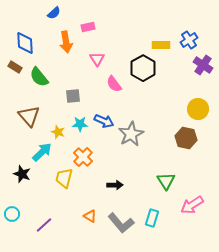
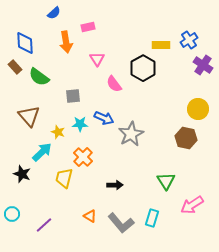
brown rectangle: rotated 16 degrees clockwise
green semicircle: rotated 15 degrees counterclockwise
blue arrow: moved 3 px up
